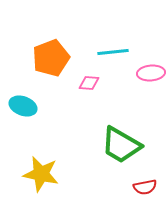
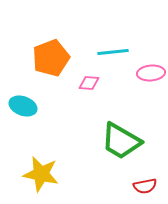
green trapezoid: moved 4 px up
red semicircle: moved 1 px up
